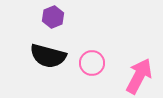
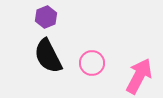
purple hexagon: moved 7 px left
black semicircle: rotated 48 degrees clockwise
